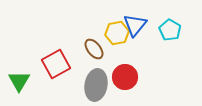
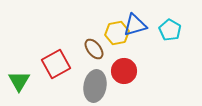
blue triangle: rotated 35 degrees clockwise
red circle: moved 1 px left, 6 px up
gray ellipse: moved 1 px left, 1 px down
